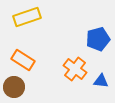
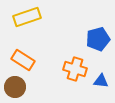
orange cross: rotated 20 degrees counterclockwise
brown circle: moved 1 px right
